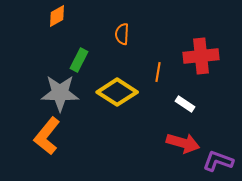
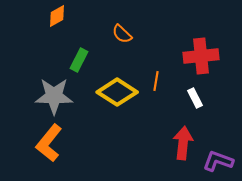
orange semicircle: rotated 50 degrees counterclockwise
orange line: moved 2 px left, 9 px down
gray star: moved 6 px left, 3 px down
white rectangle: moved 10 px right, 6 px up; rotated 30 degrees clockwise
orange L-shape: moved 2 px right, 7 px down
red arrow: rotated 100 degrees counterclockwise
